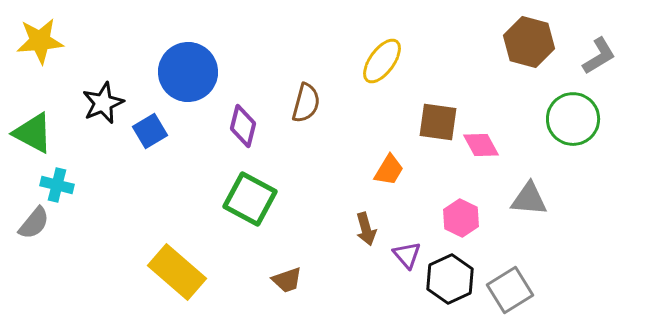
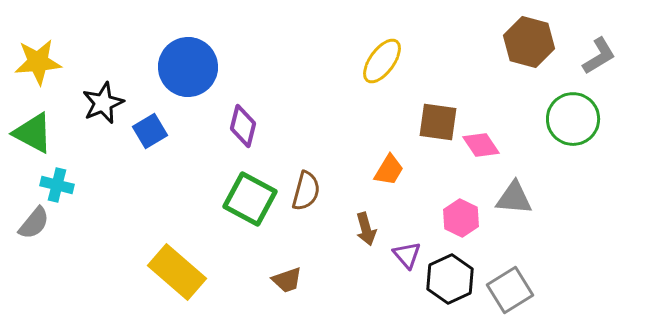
yellow star: moved 2 px left, 21 px down
blue circle: moved 5 px up
brown semicircle: moved 88 px down
pink diamond: rotated 6 degrees counterclockwise
gray triangle: moved 15 px left, 1 px up
